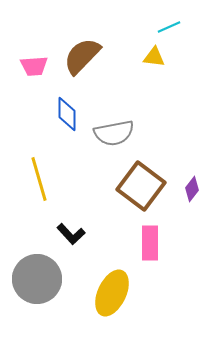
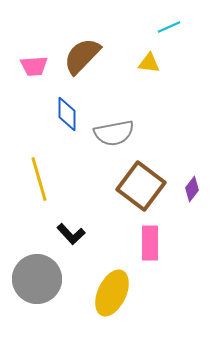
yellow triangle: moved 5 px left, 6 px down
